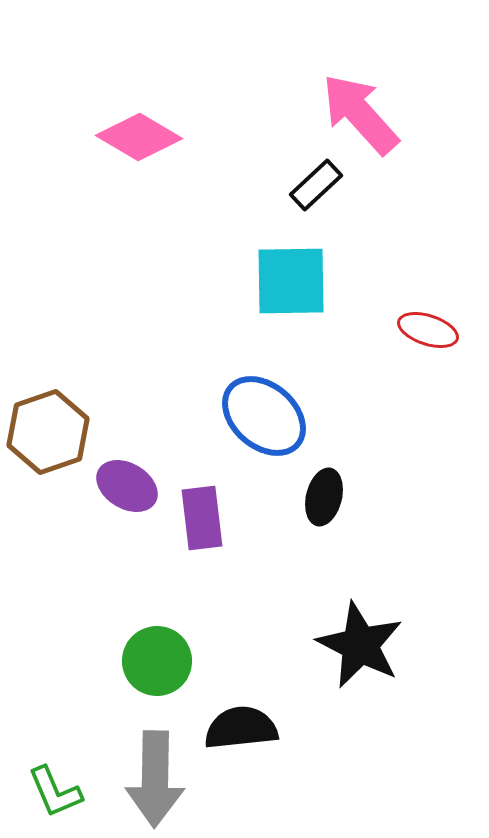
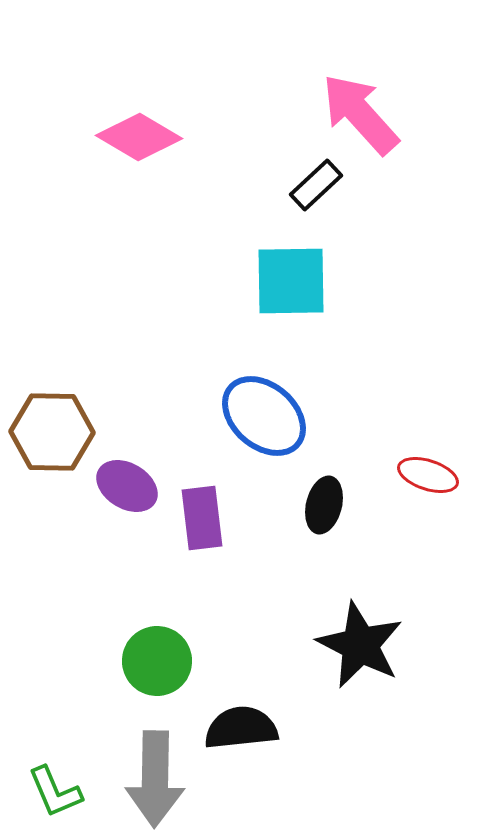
red ellipse: moved 145 px down
brown hexagon: moved 4 px right; rotated 20 degrees clockwise
black ellipse: moved 8 px down
